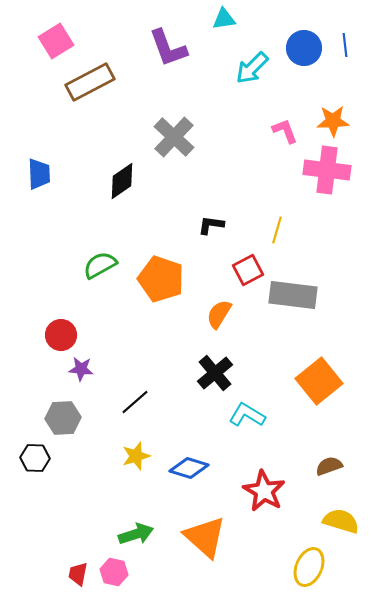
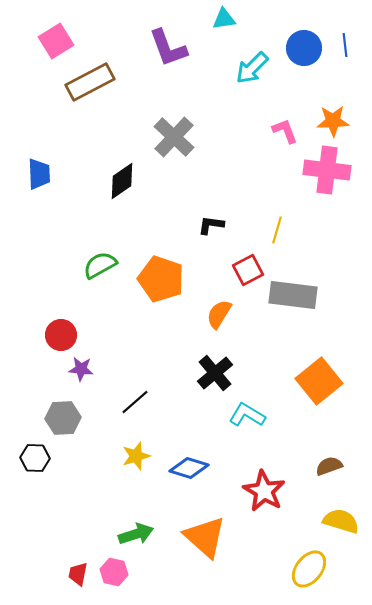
yellow ellipse: moved 2 px down; rotated 15 degrees clockwise
